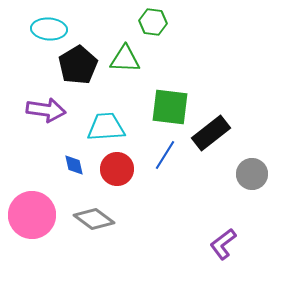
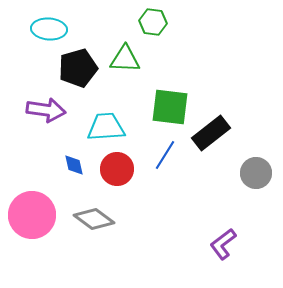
black pentagon: moved 3 px down; rotated 15 degrees clockwise
gray circle: moved 4 px right, 1 px up
